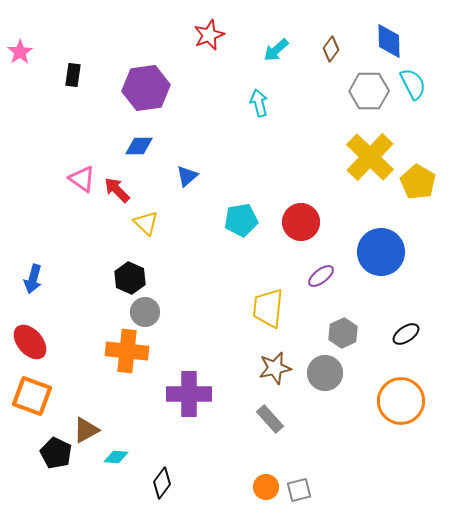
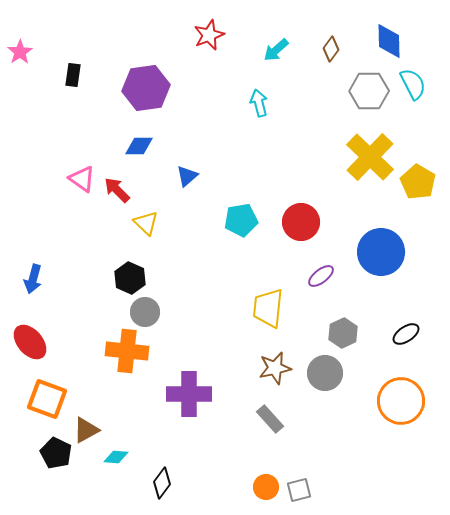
orange square at (32, 396): moved 15 px right, 3 px down
